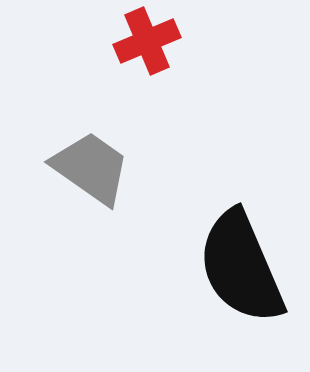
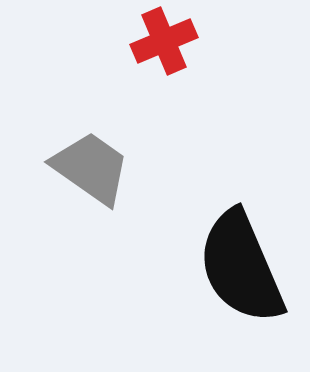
red cross: moved 17 px right
